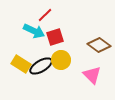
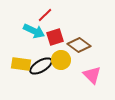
brown diamond: moved 20 px left
yellow rectangle: rotated 24 degrees counterclockwise
